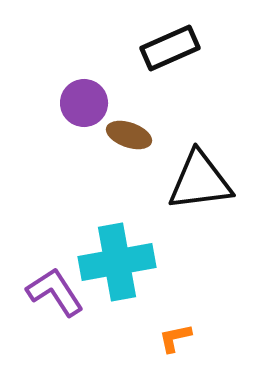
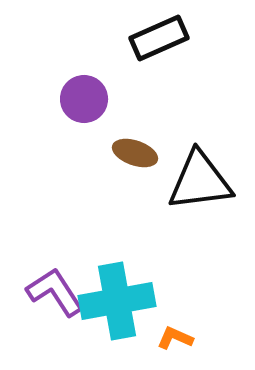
black rectangle: moved 11 px left, 10 px up
purple circle: moved 4 px up
brown ellipse: moved 6 px right, 18 px down
cyan cross: moved 39 px down
orange L-shape: rotated 36 degrees clockwise
